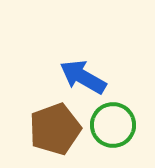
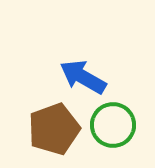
brown pentagon: moved 1 px left
